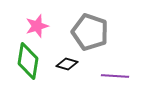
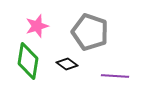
black diamond: rotated 20 degrees clockwise
